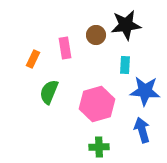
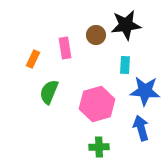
blue arrow: moved 1 px left, 2 px up
